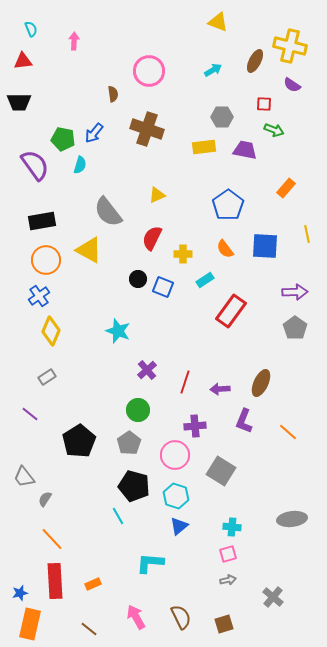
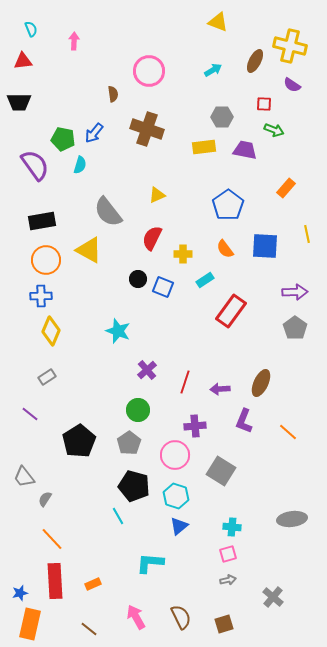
blue cross at (39, 296): moved 2 px right; rotated 35 degrees clockwise
